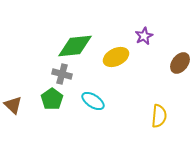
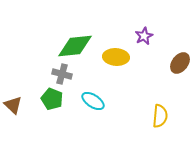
yellow ellipse: rotated 30 degrees clockwise
green pentagon: rotated 15 degrees counterclockwise
yellow semicircle: moved 1 px right
